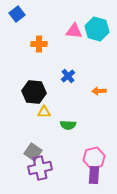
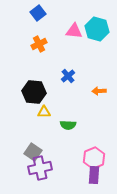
blue square: moved 21 px right, 1 px up
orange cross: rotated 28 degrees counterclockwise
pink hexagon: rotated 10 degrees counterclockwise
